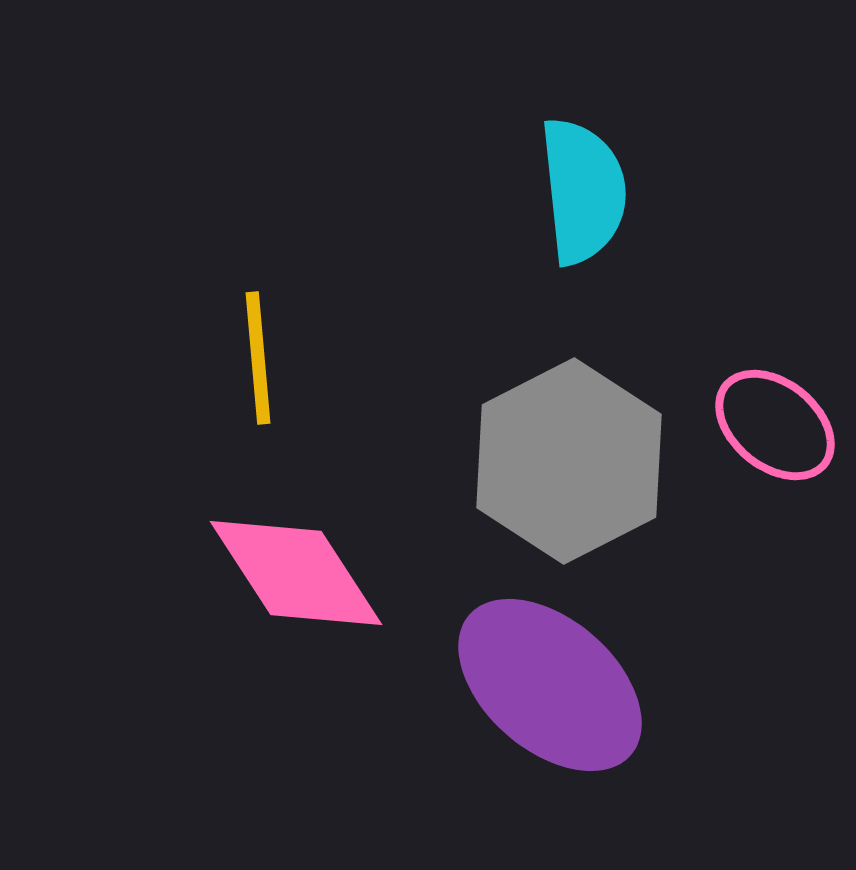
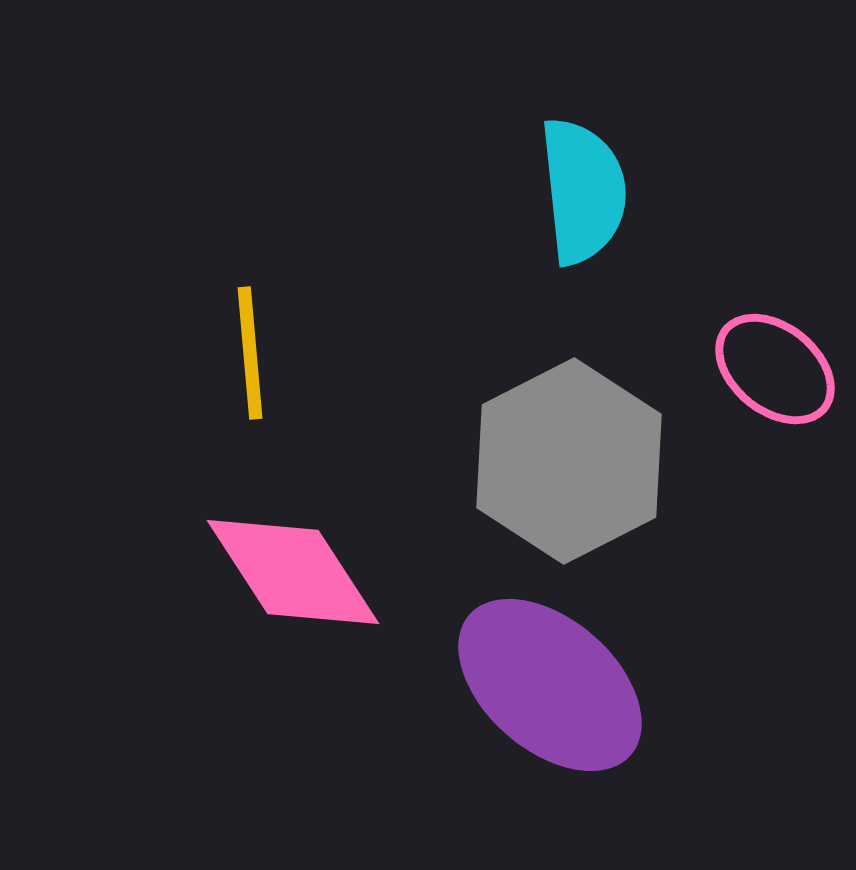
yellow line: moved 8 px left, 5 px up
pink ellipse: moved 56 px up
pink diamond: moved 3 px left, 1 px up
